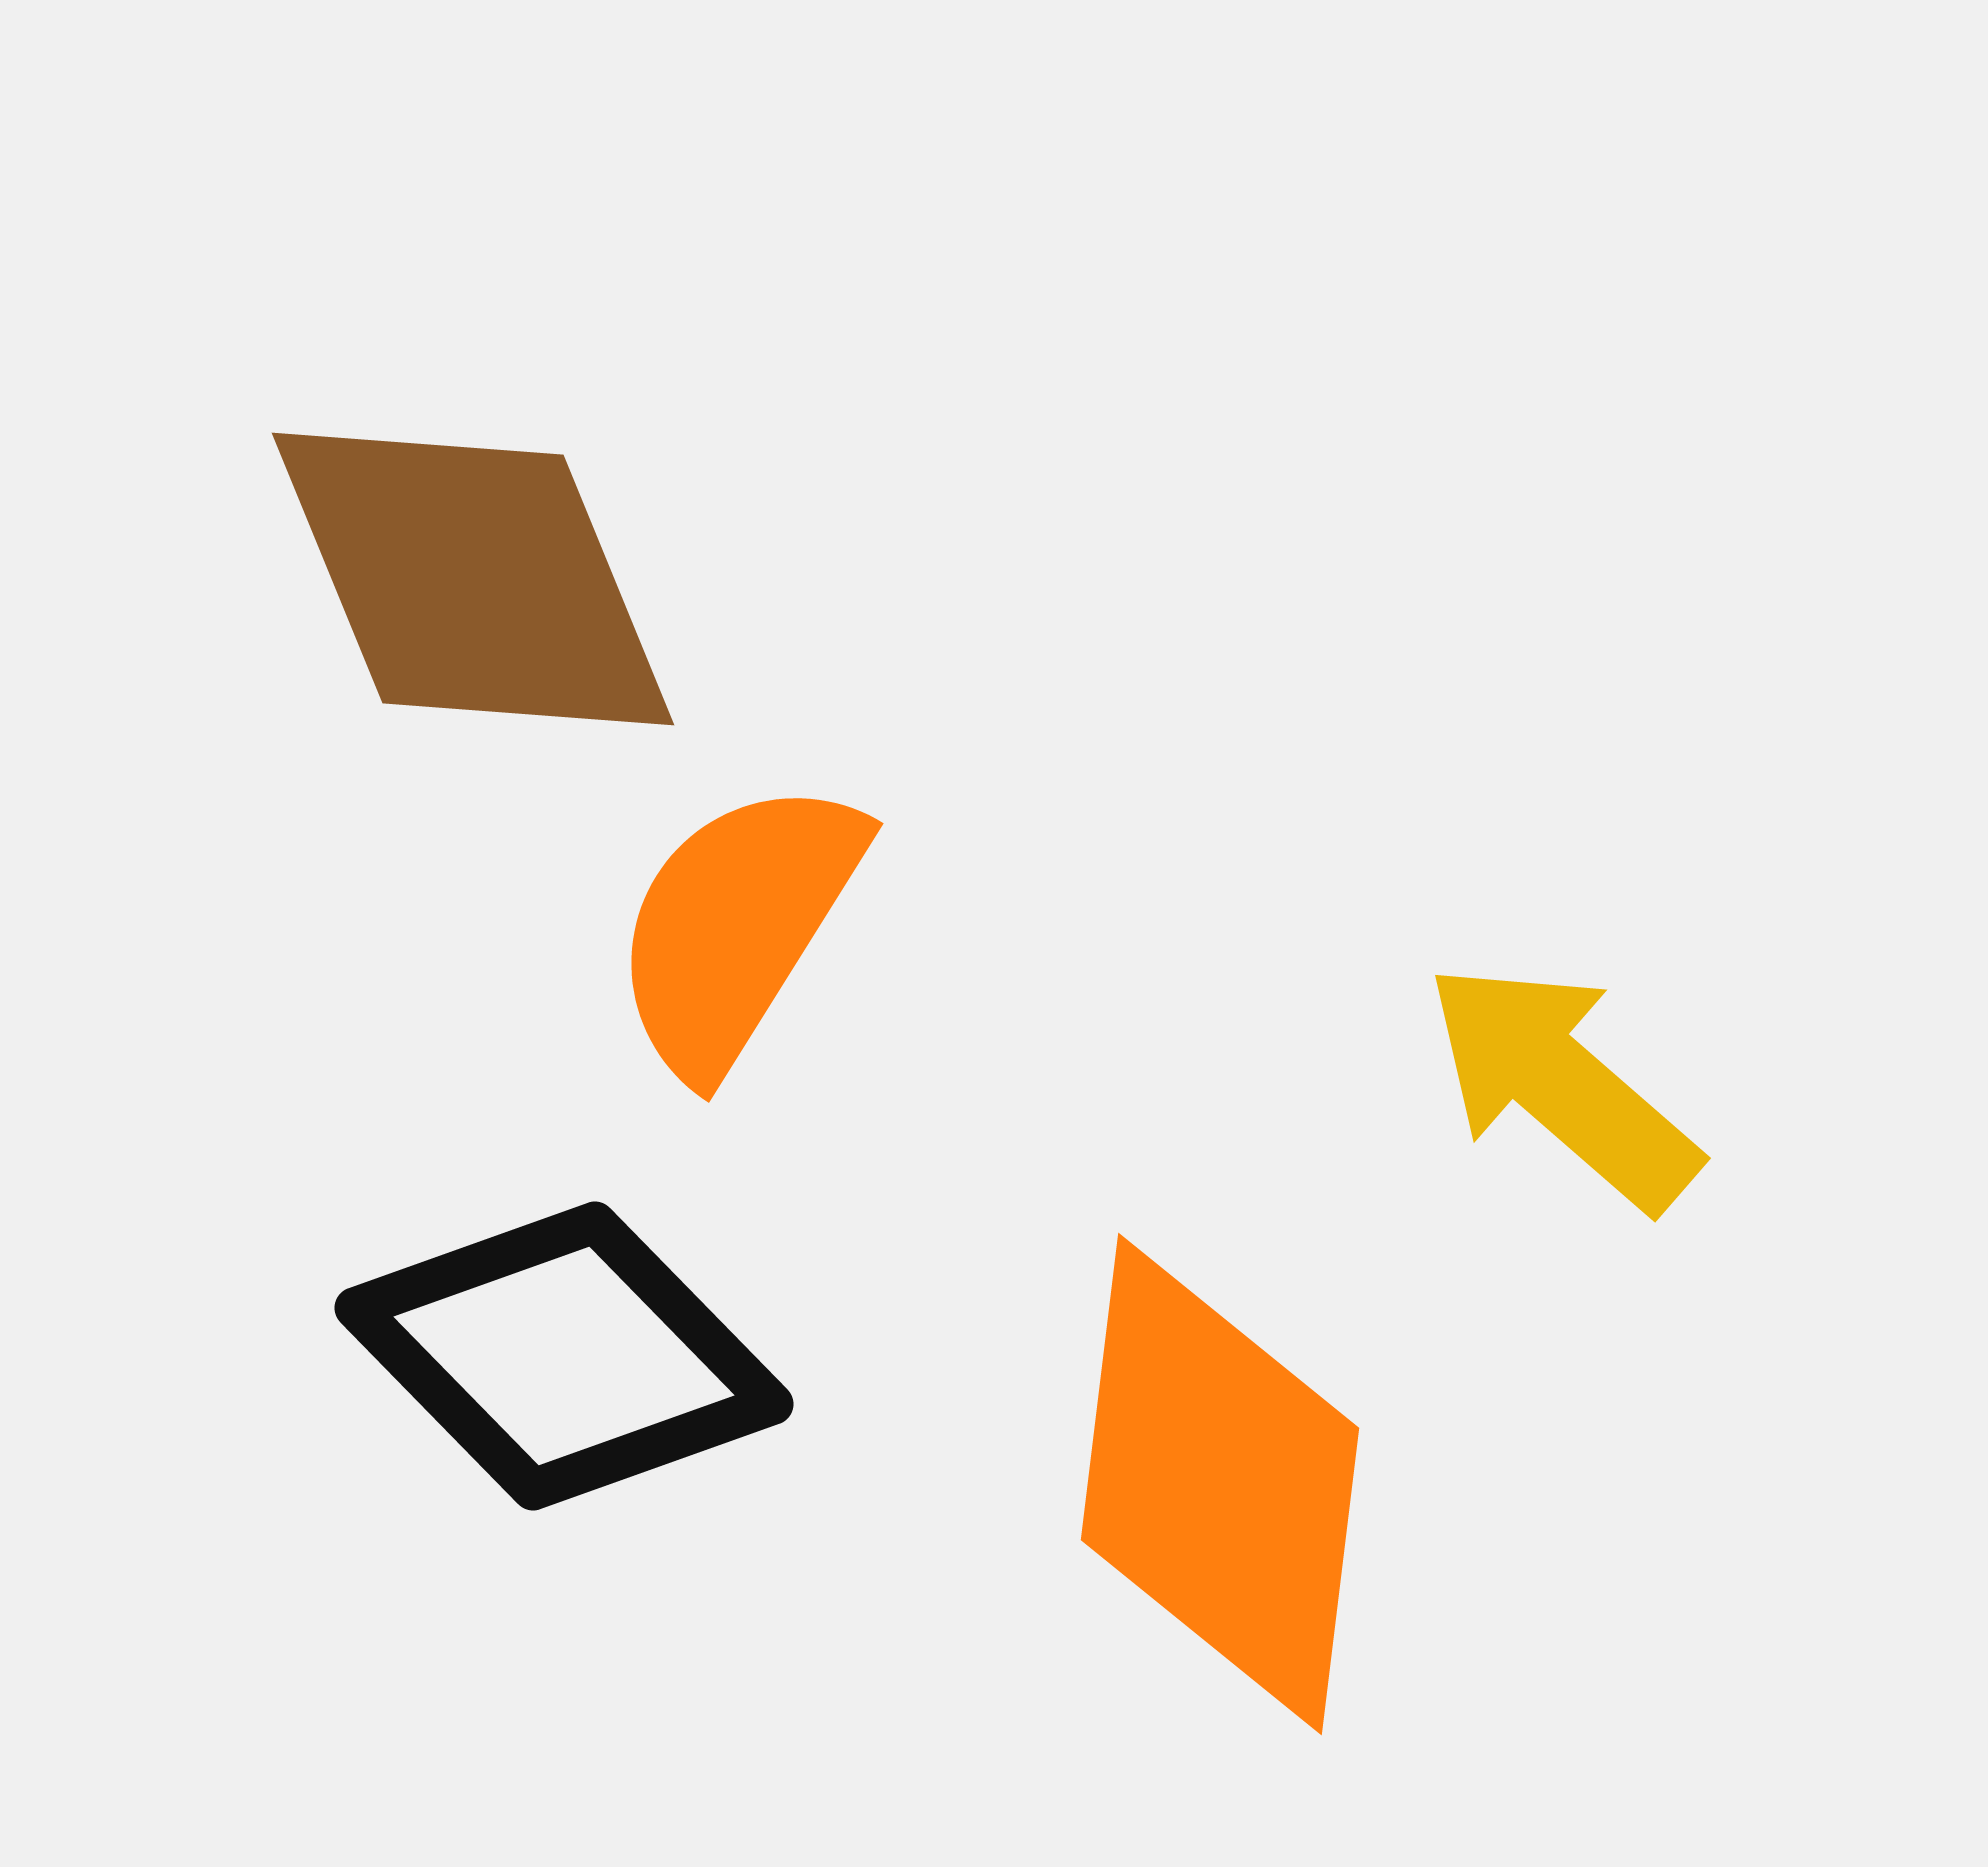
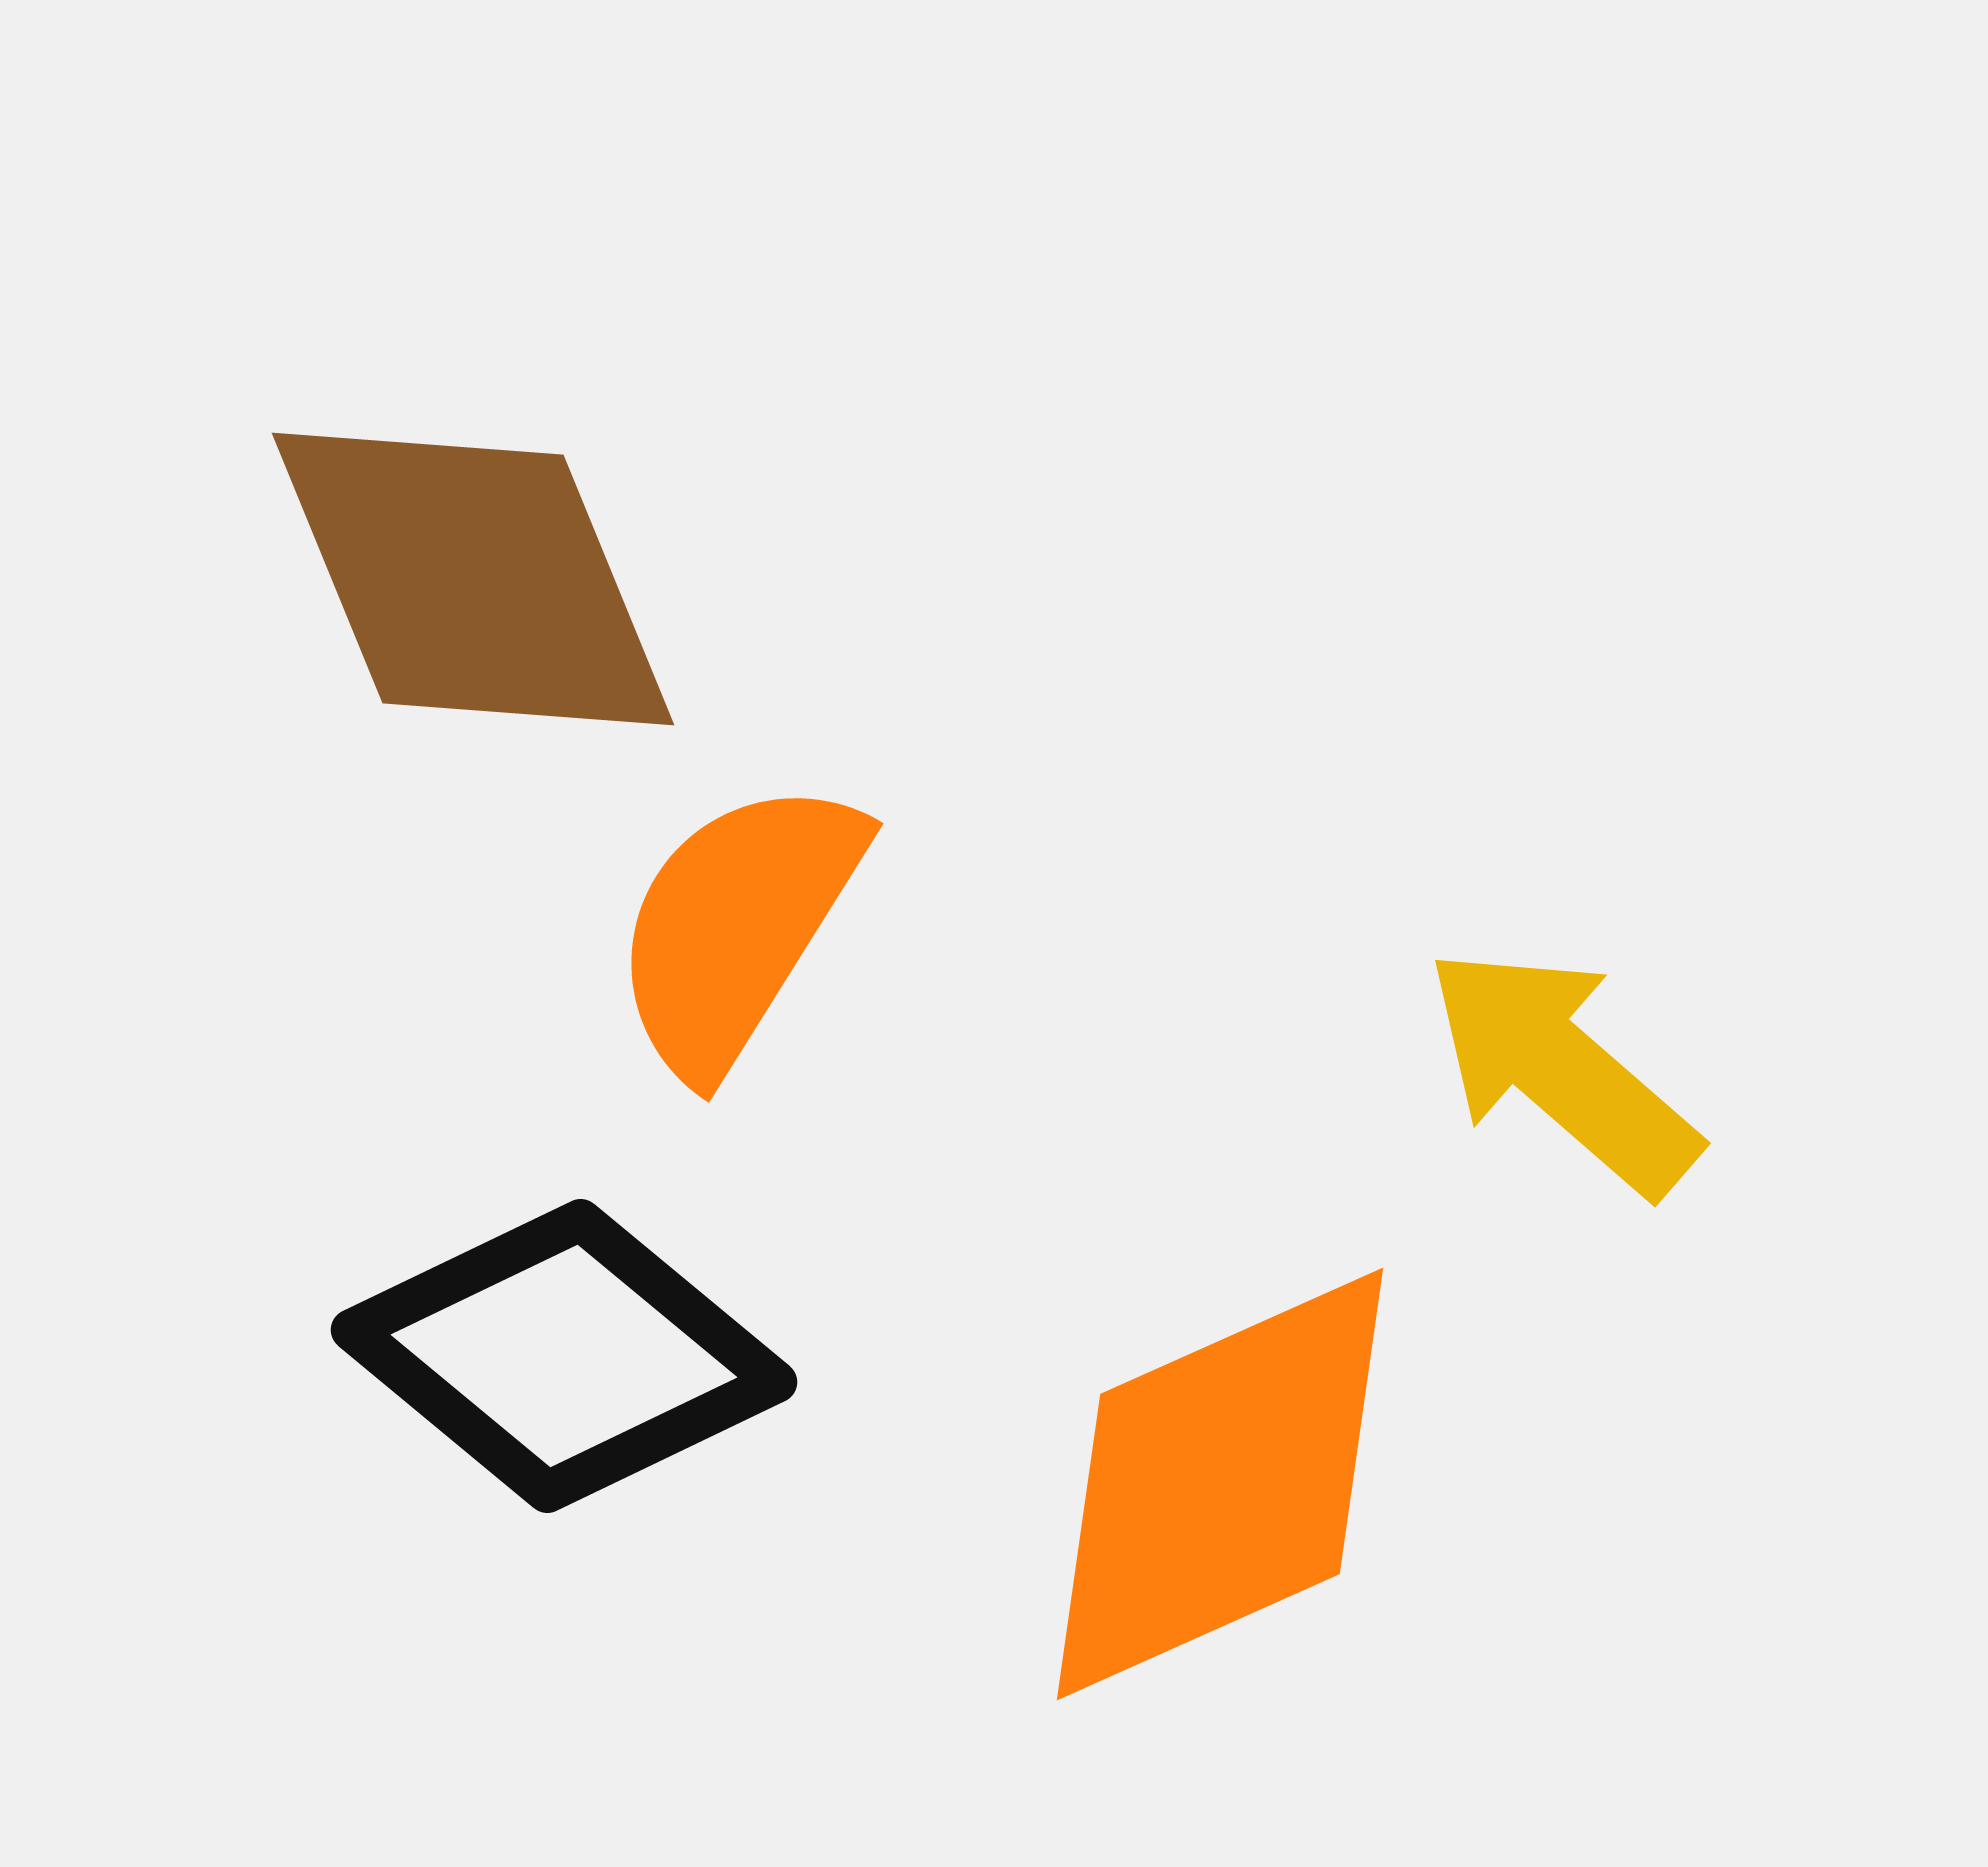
yellow arrow: moved 15 px up
black diamond: rotated 6 degrees counterclockwise
orange diamond: rotated 59 degrees clockwise
